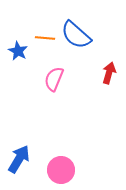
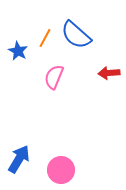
orange line: rotated 66 degrees counterclockwise
red arrow: rotated 110 degrees counterclockwise
pink semicircle: moved 2 px up
